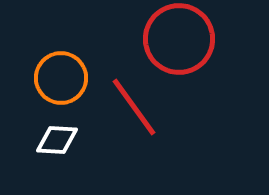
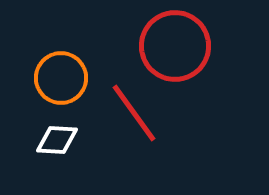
red circle: moved 4 px left, 7 px down
red line: moved 6 px down
